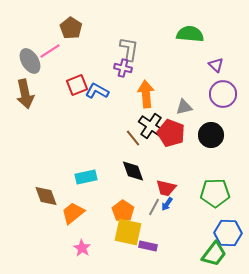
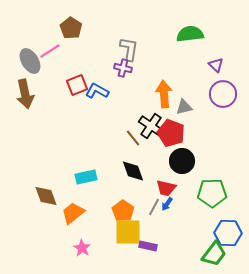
green semicircle: rotated 12 degrees counterclockwise
orange arrow: moved 18 px right
black circle: moved 29 px left, 26 px down
green pentagon: moved 3 px left
yellow square: rotated 12 degrees counterclockwise
